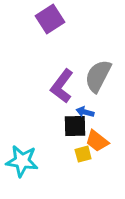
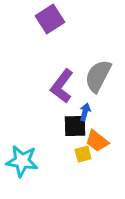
blue arrow: rotated 90 degrees clockwise
